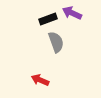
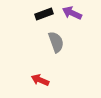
black rectangle: moved 4 px left, 5 px up
